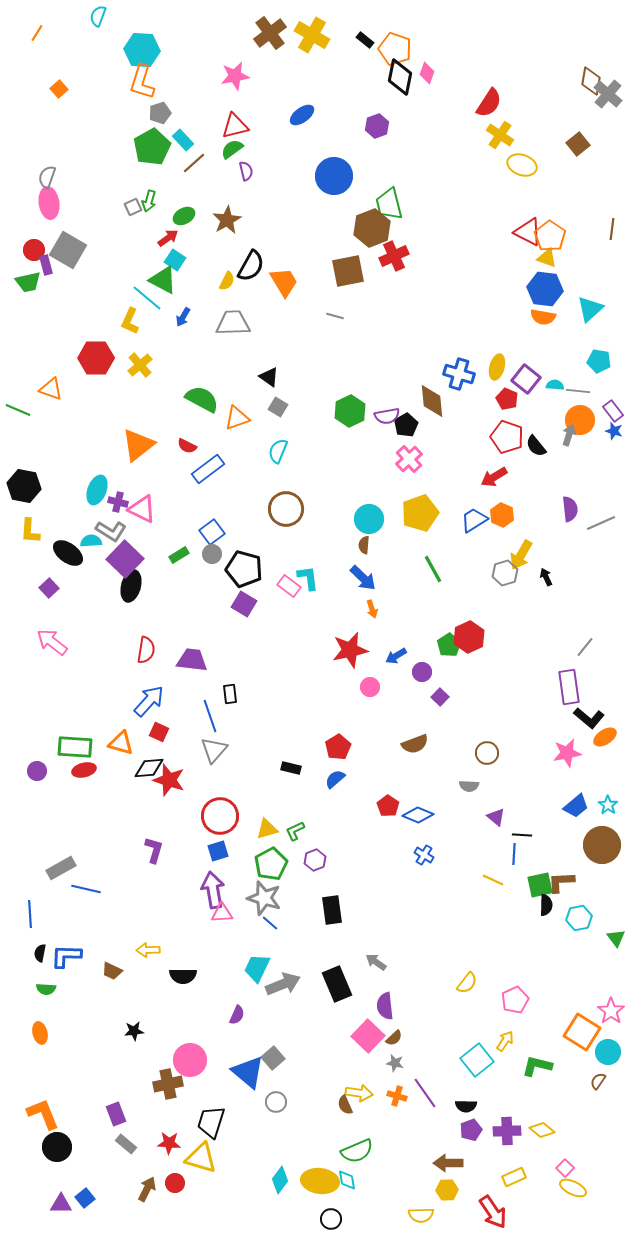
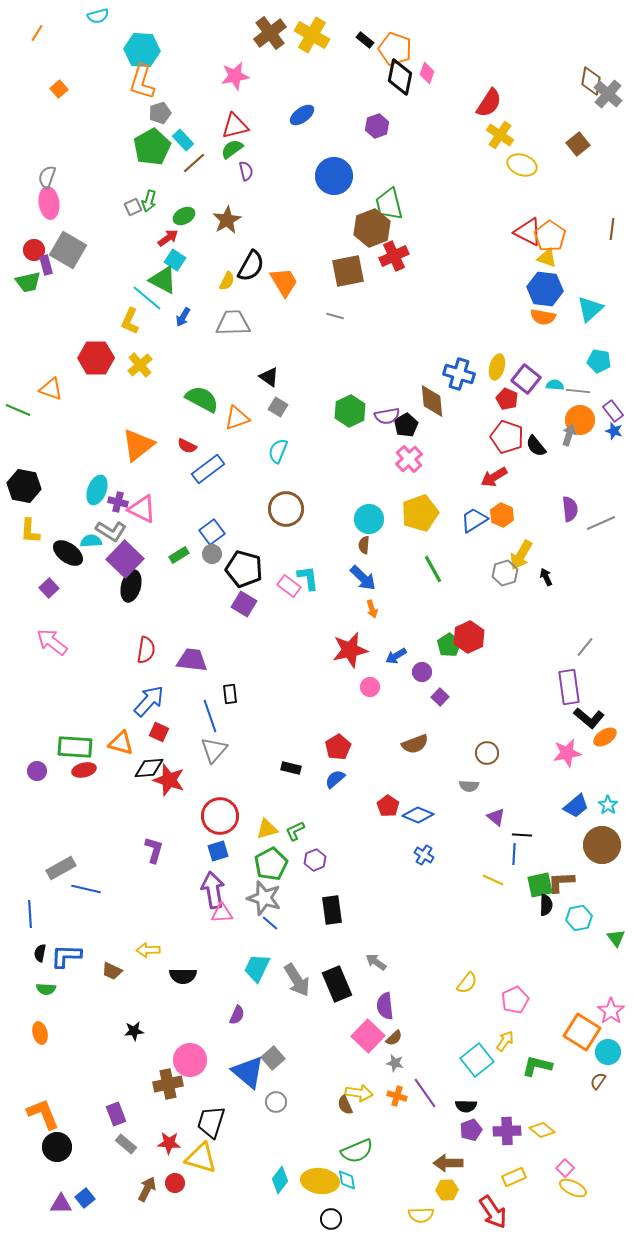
cyan semicircle at (98, 16): rotated 125 degrees counterclockwise
gray arrow at (283, 984): moved 14 px right, 4 px up; rotated 80 degrees clockwise
